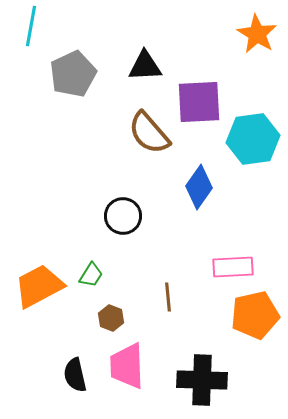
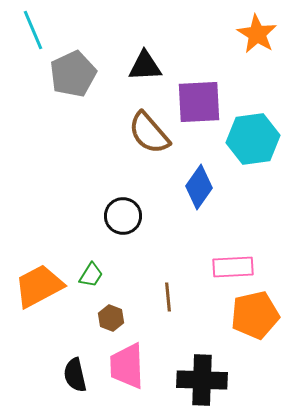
cyan line: moved 2 px right, 4 px down; rotated 33 degrees counterclockwise
